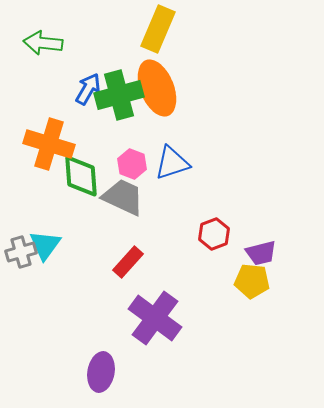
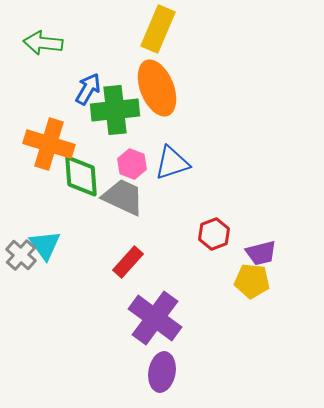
green cross: moved 4 px left, 15 px down; rotated 9 degrees clockwise
cyan triangle: rotated 12 degrees counterclockwise
gray cross: moved 3 px down; rotated 32 degrees counterclockwise
purple ellipse: moved 61 px right
